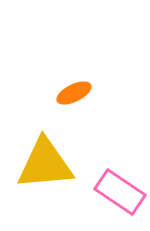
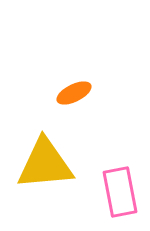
pink rectangle: rotated 45 degrees clockwise
